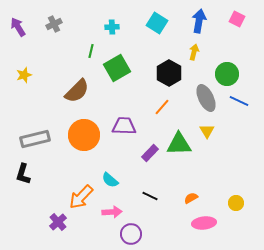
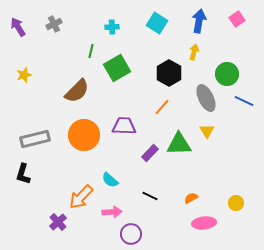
pink square: rotated 28 degrees clockwise
blue line: moved 5 px right
